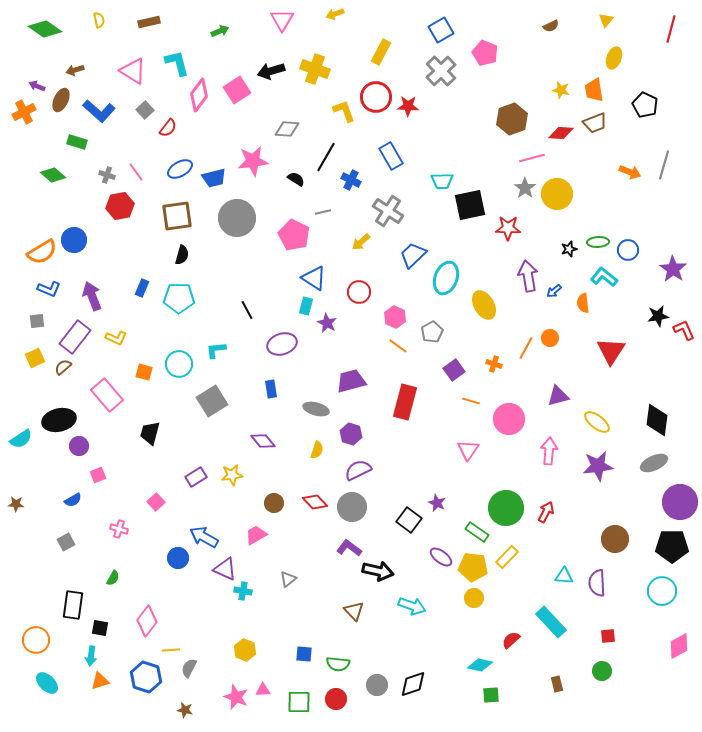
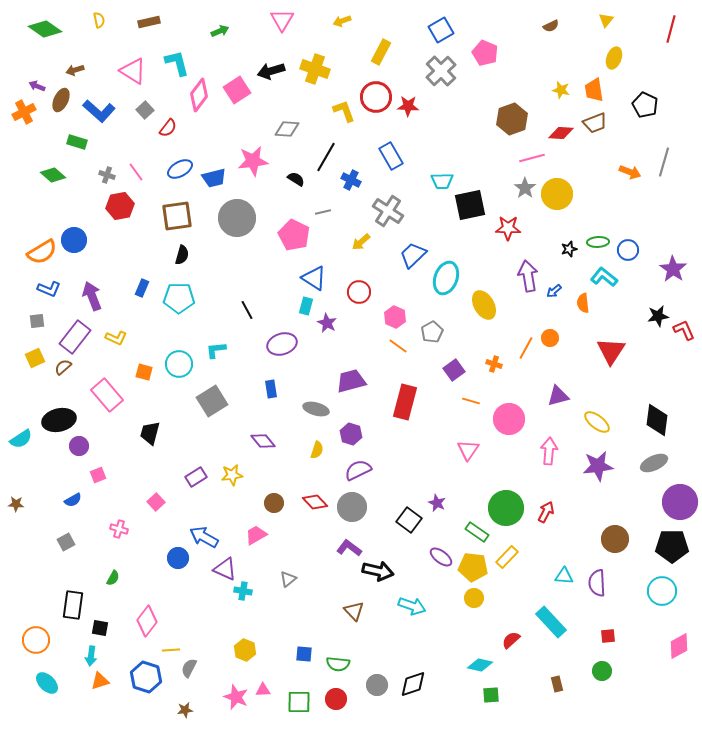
yellow arrow at (335, 14): moved 7 px right, 7 px down
gray line at (664, 165): moved 3 px up
brown star at (185, 710): rotated 21 degrees counterclockwise
